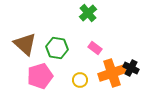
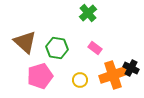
brown triangle: moved 2 px up
orange cross: moved 1 px right, 2 px down
